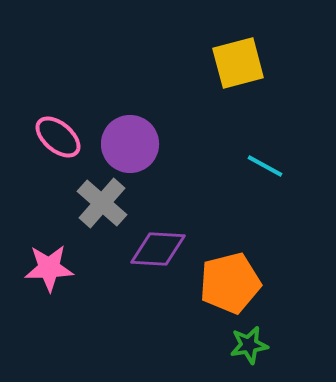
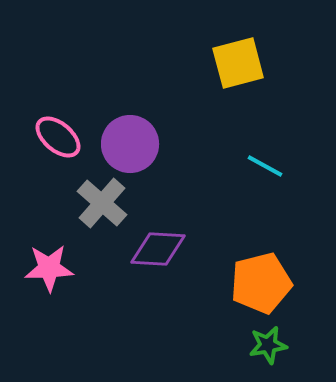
orange pentagon: moved 31 px right
green star: moved 19 px right
